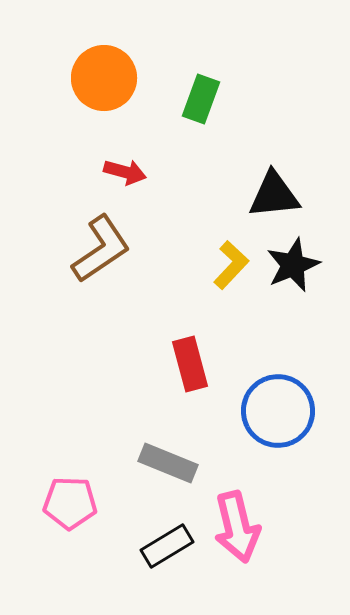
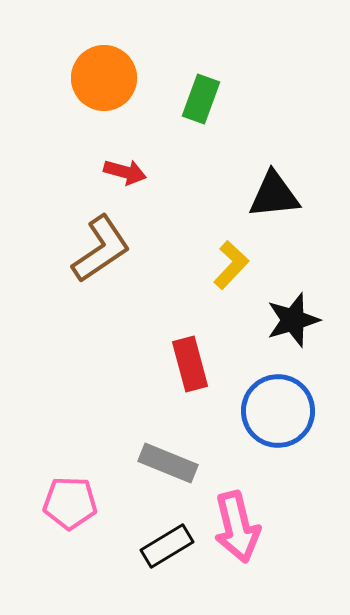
black star: moved 55 px down; rotated 6 degrees clockwise
